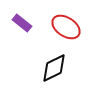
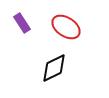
purple rectangle: rotated 18 degrees clockwise
